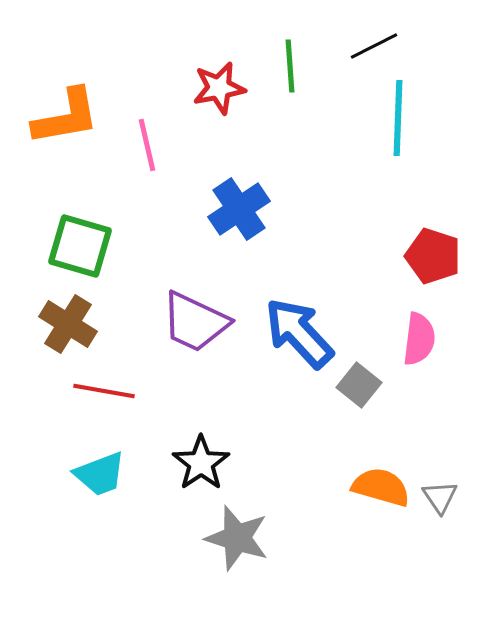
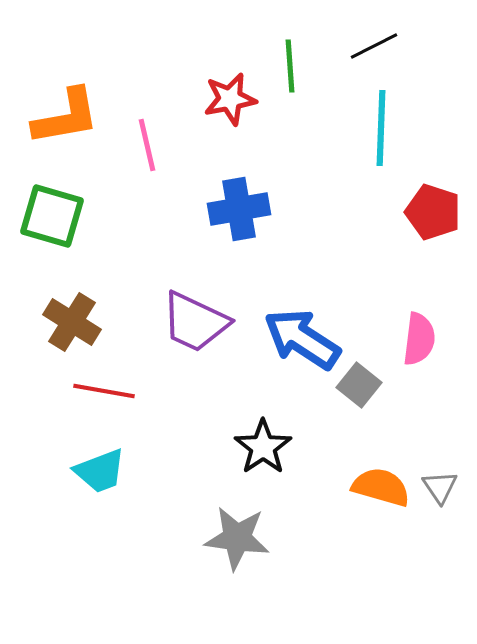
red star: moved 11 px right, 11 px down
cyan line: moved 17 px left, 10 px down
blue cross: rotated 24 degrees clockwise
green square: moved 28 px left, 30 px up
red pentagon: moved 44 px up
brown cross: moved 4 px right, 2 px up
blue arrow: moved 3 px right, 6 px down; rotated 14 degrees counterclockwise
black star: moved 62 px right, 16 px up
cyan trapezoid: moved 3 px up
gray triangle: moved 10 px up
gray star: rotated 10 degrees counterclockwise
